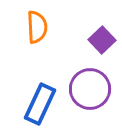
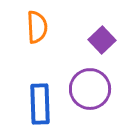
blue rectangle: rotated 27 degrees counterclockwise
